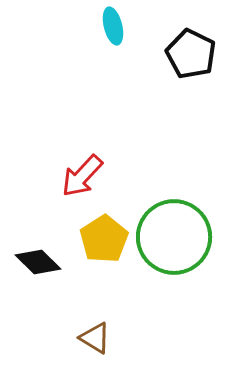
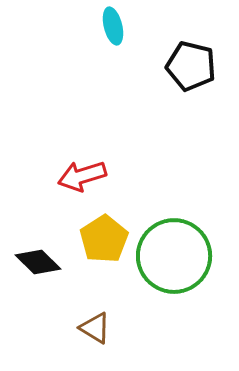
black pentagon: moved 12 px down; rotated 12 degrees counterclockwise
red arrow: rotated 30 degrees clockwise
green circle: moved 19 px down
brown triangle: moved 10 px up
